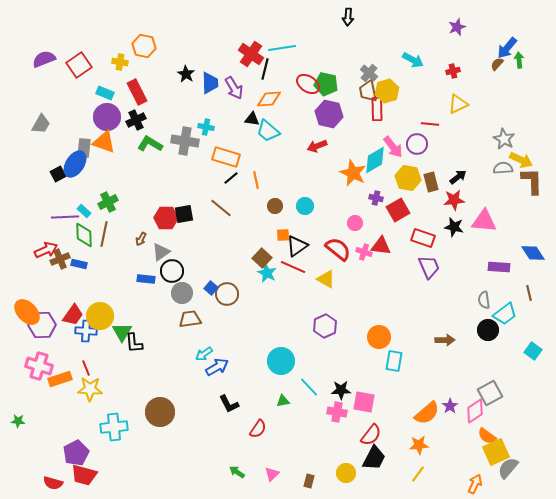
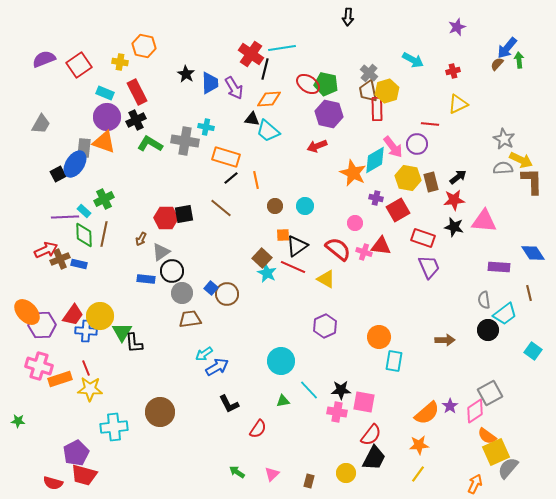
green cross at (108, 202): moved 4 px left, 3 px up
cyan line at (309, 387): moved 3 px down
